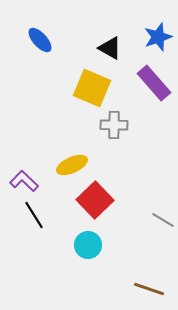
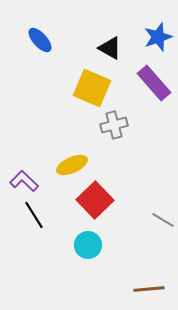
gray cross: rotated 16 degrees counterclockwise
brown line: rotated 24 degrees counterclockwise
